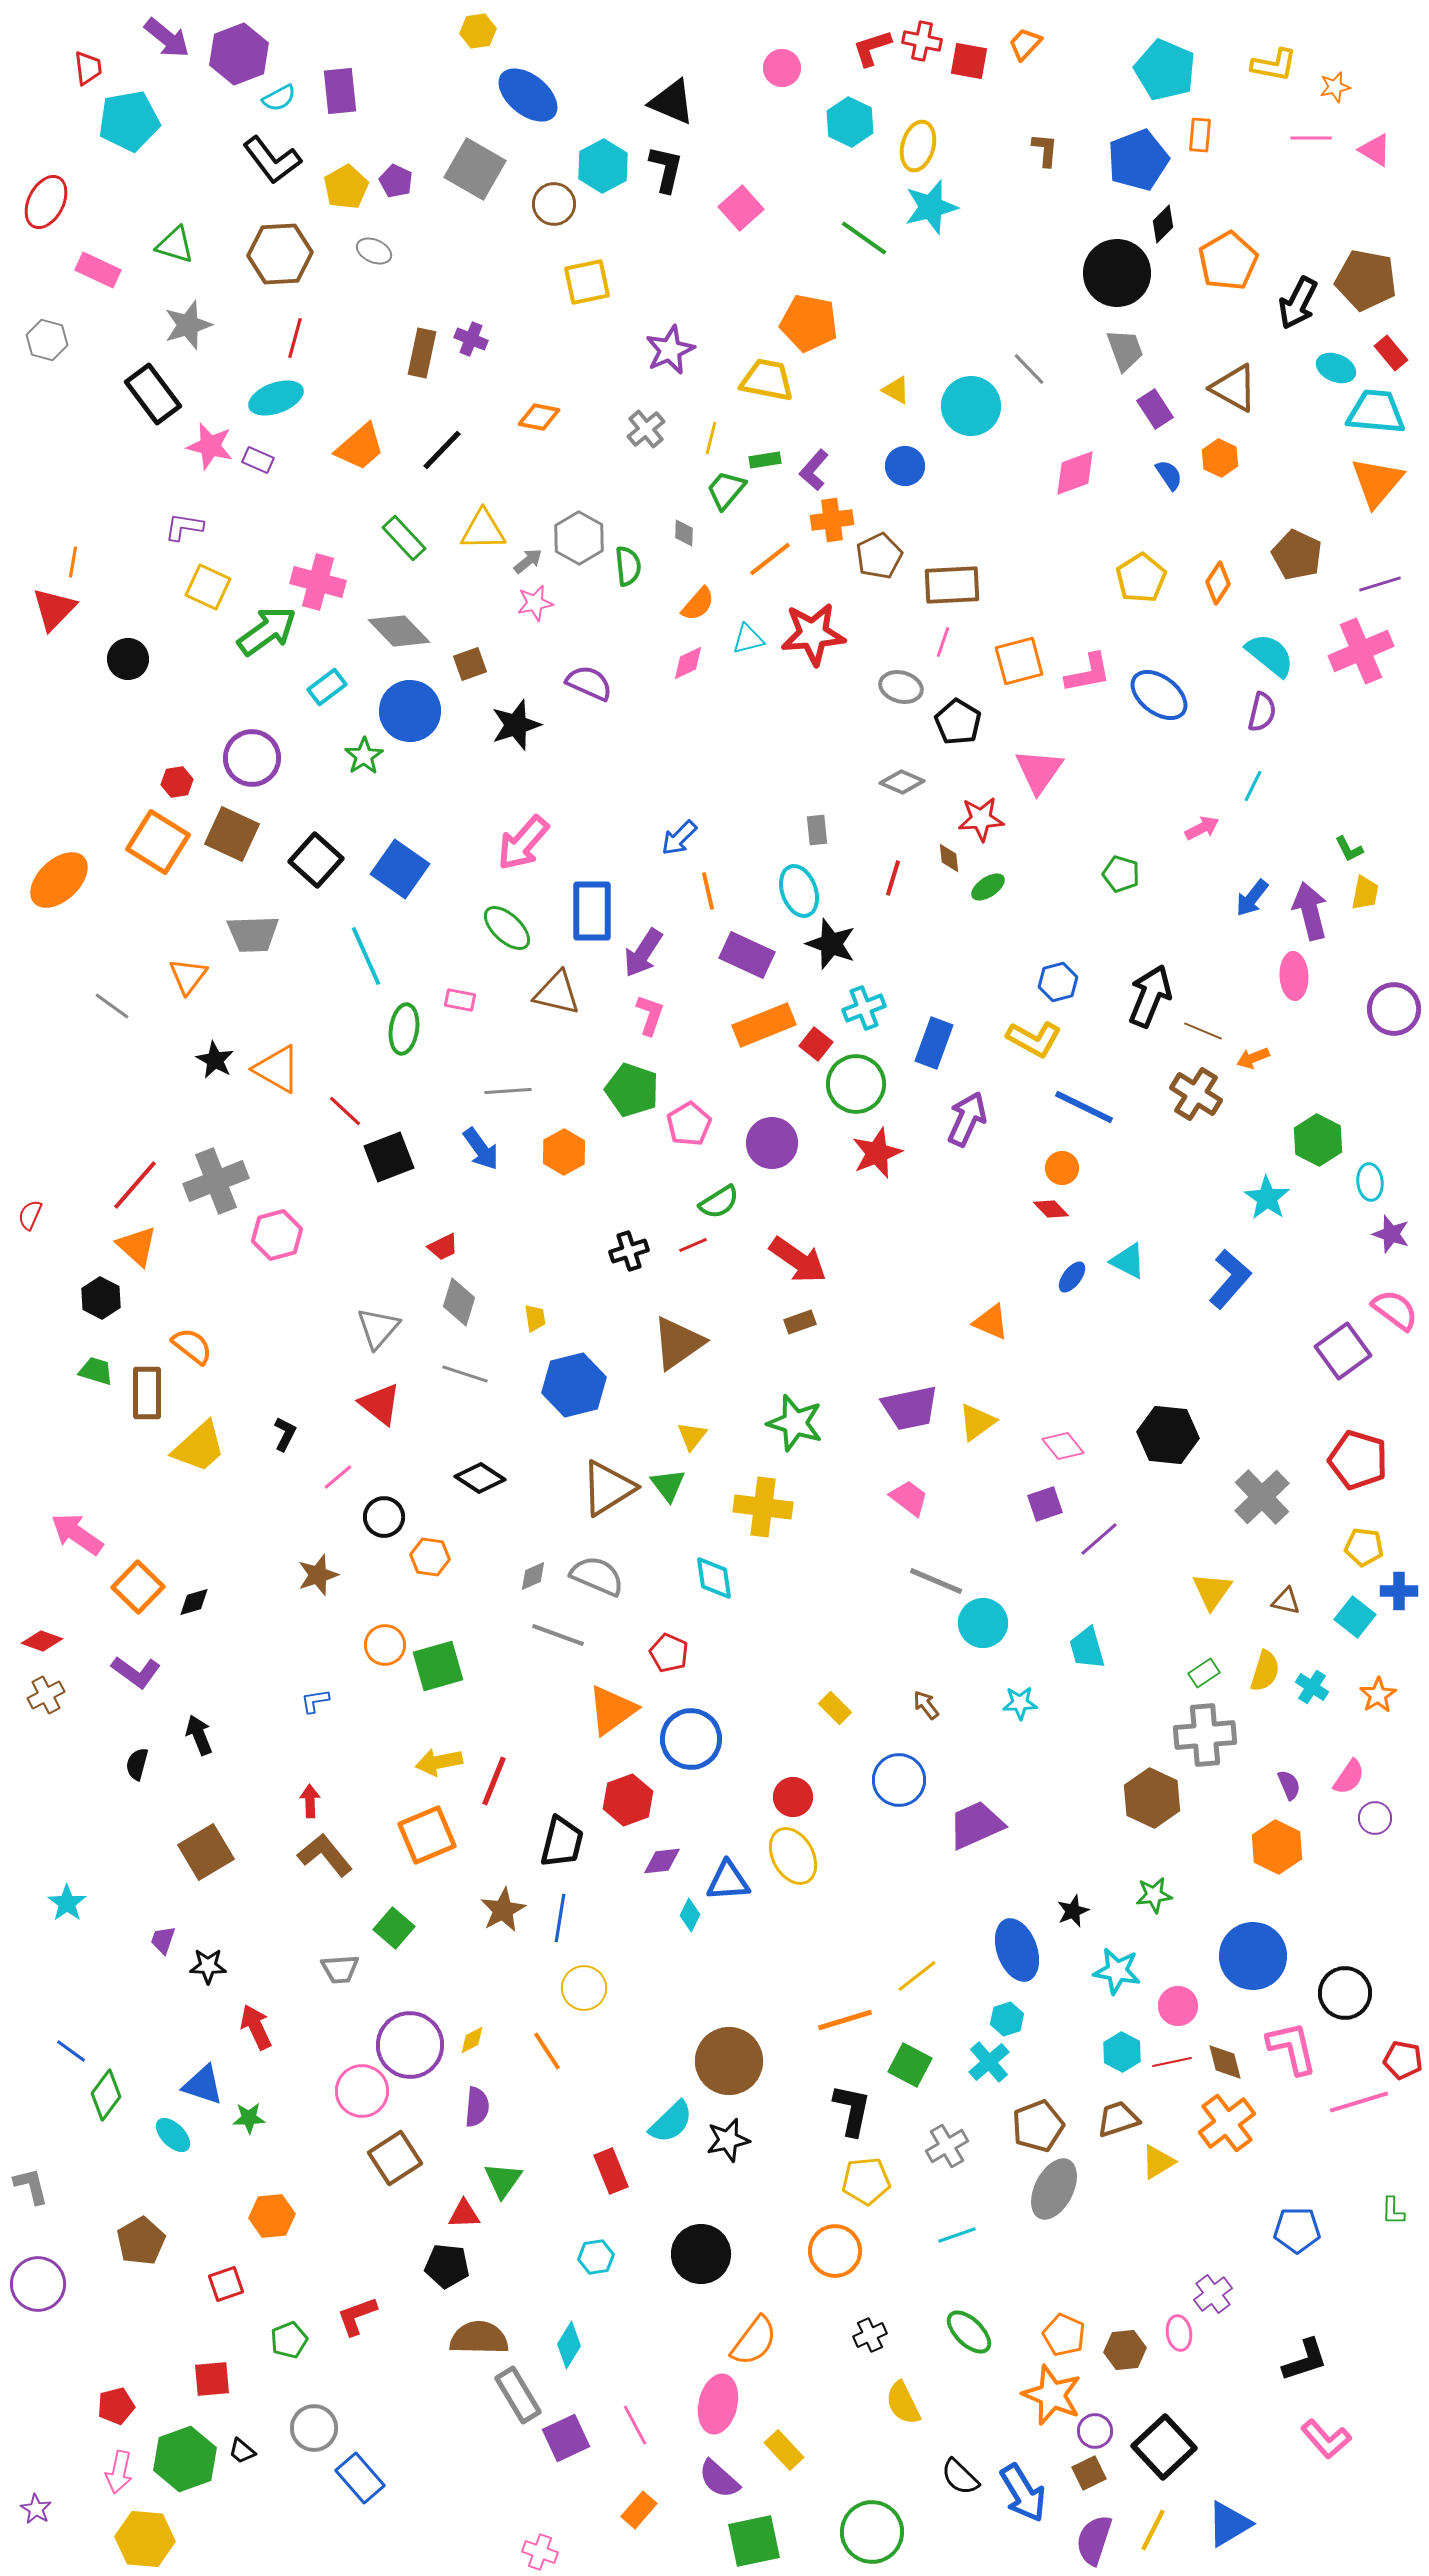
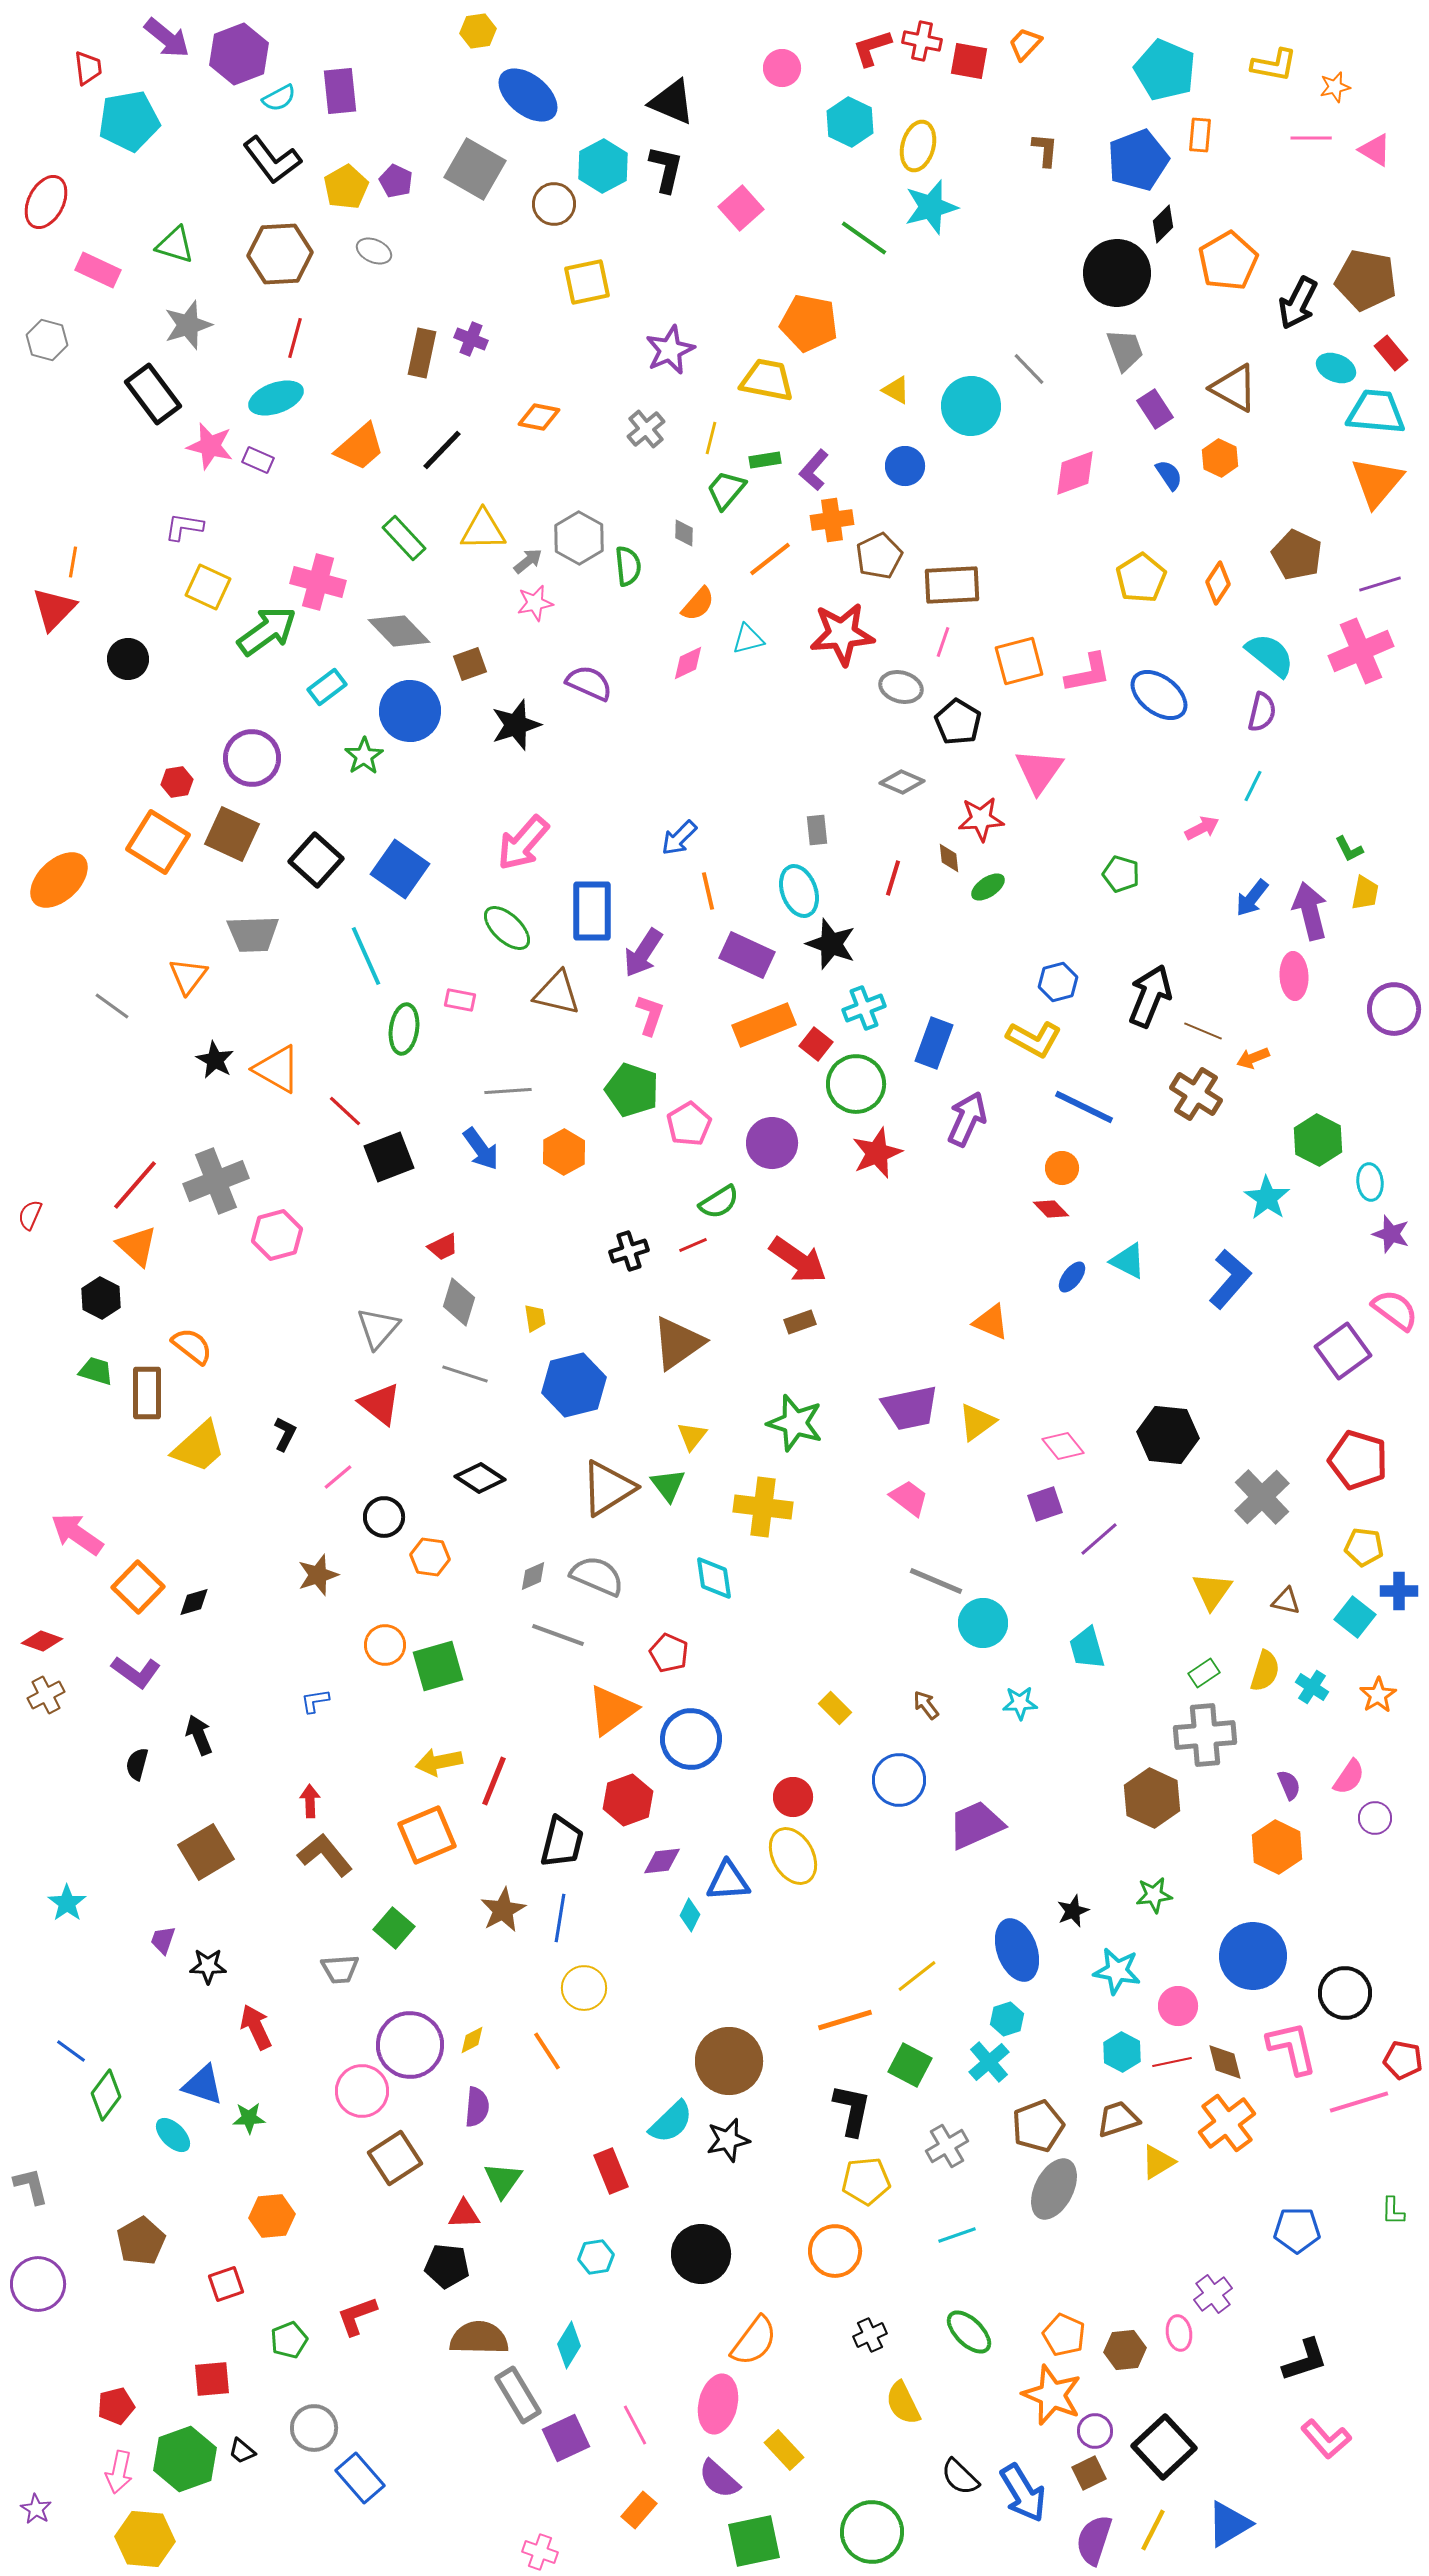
red star at (813, 634): moved 29 px right
